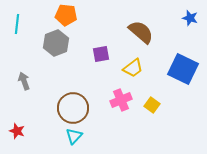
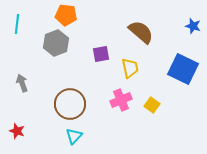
blue star: moved 3 px right, 8 px down
yellow trapezoid: moved 3 px left; rotated 65 degrees counterclockwise
gray arrow: moved 2 px left, 2 px down
brown circle: moved 3 px left, 4 px up
